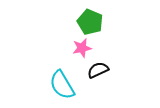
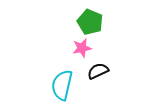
black semicircle: moved 1 px down
cyan semicircle: rotated 44 degrees clockwise
